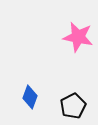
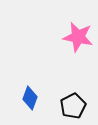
blue diamond: moved 1 px down
